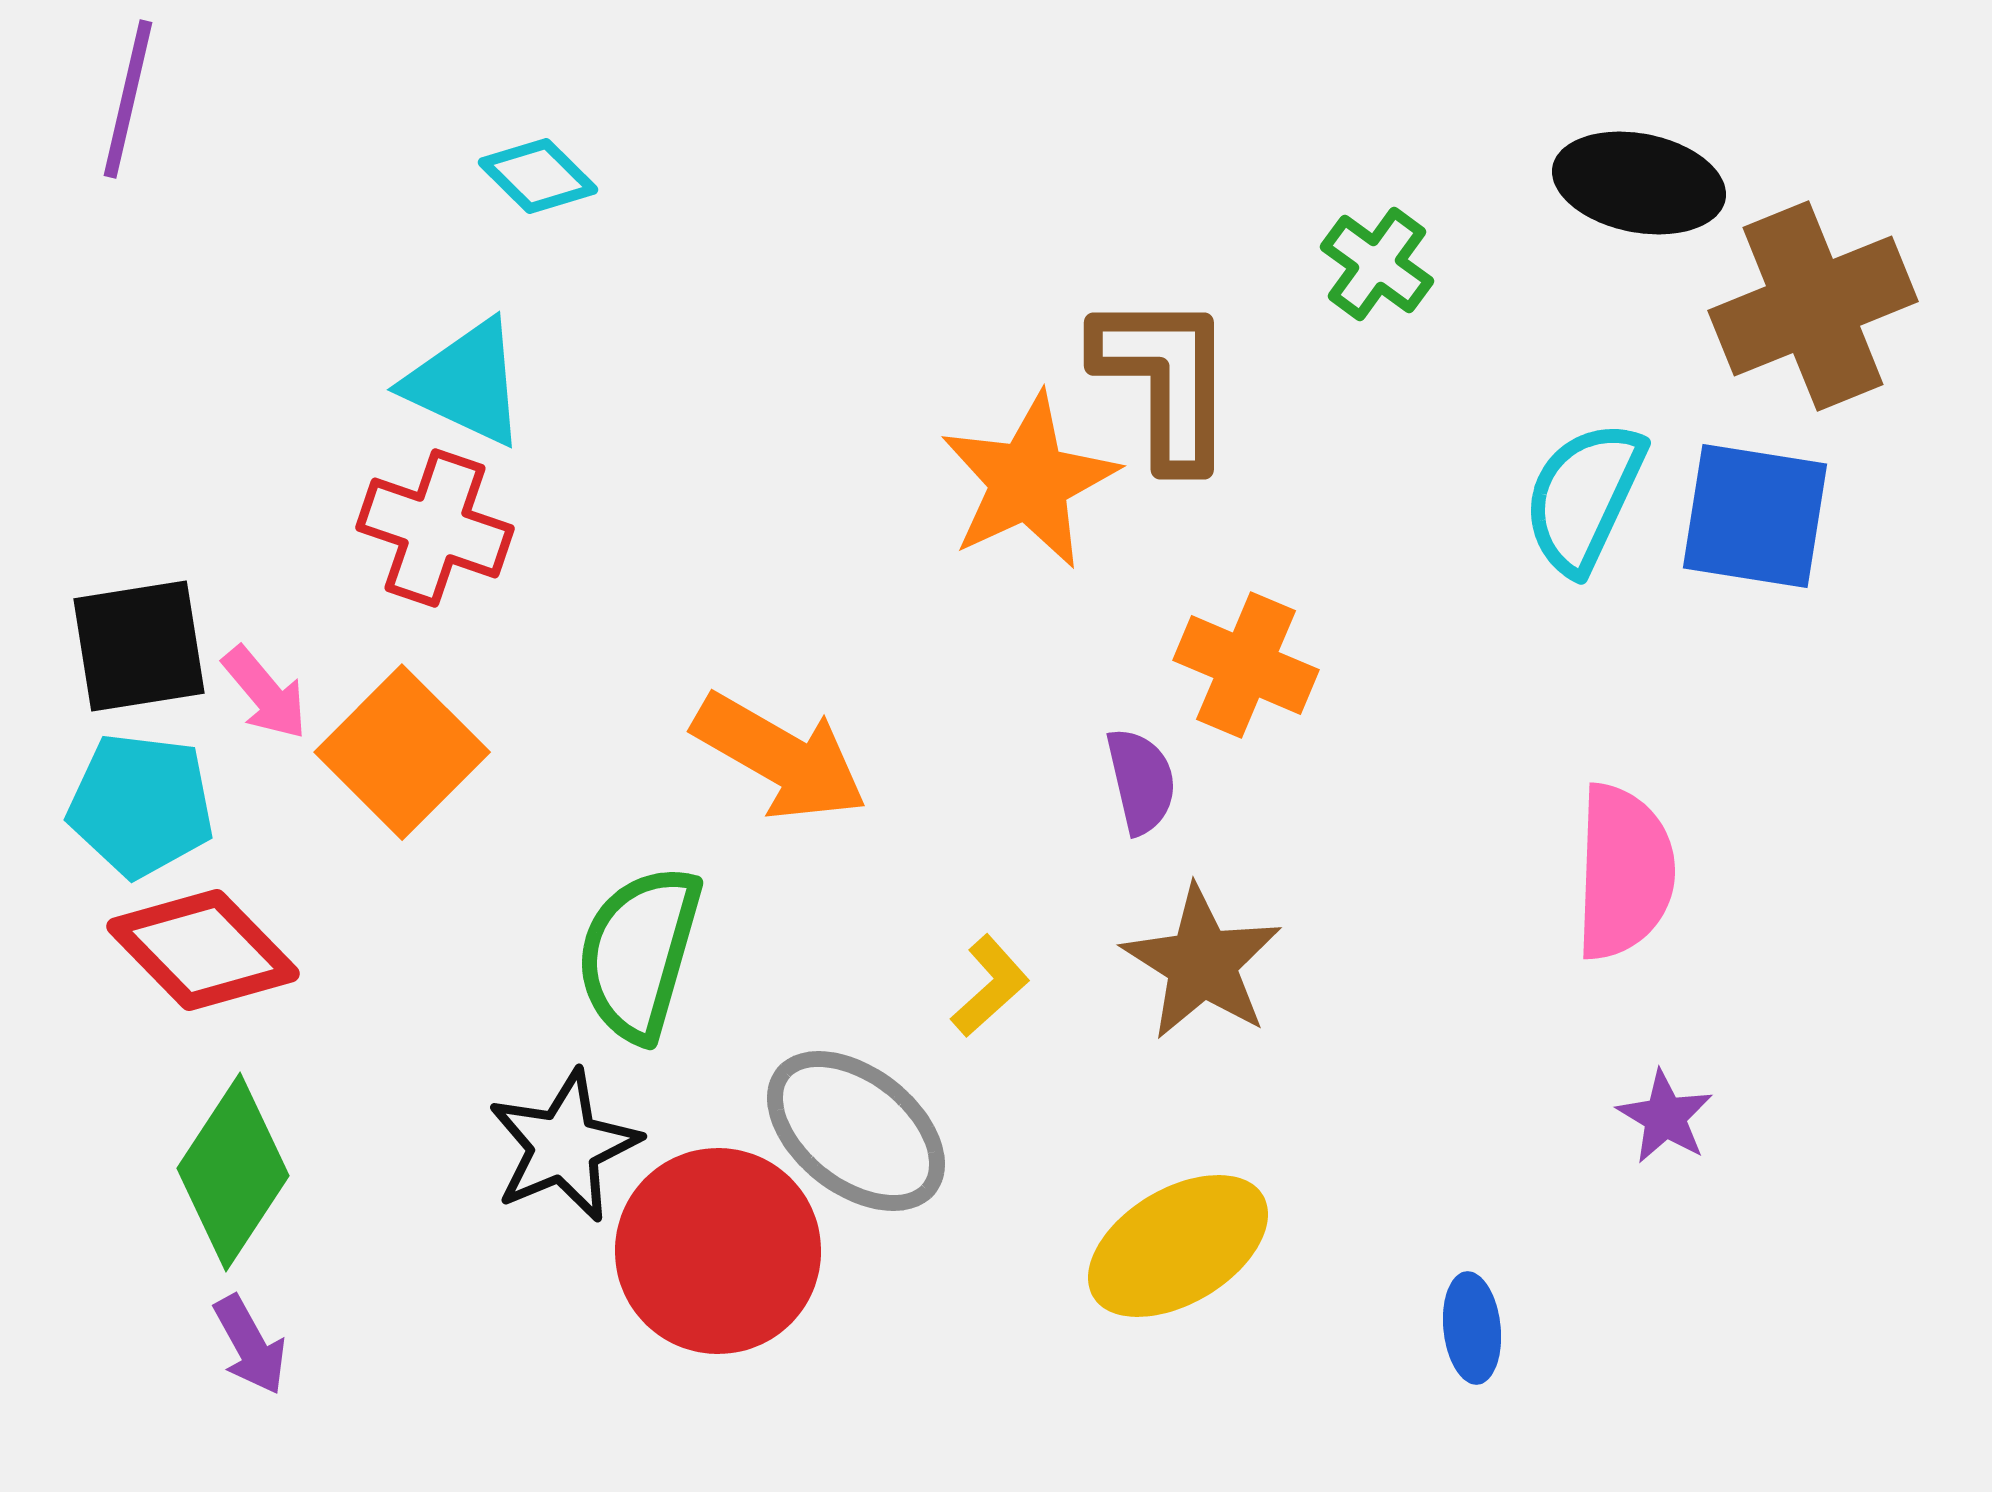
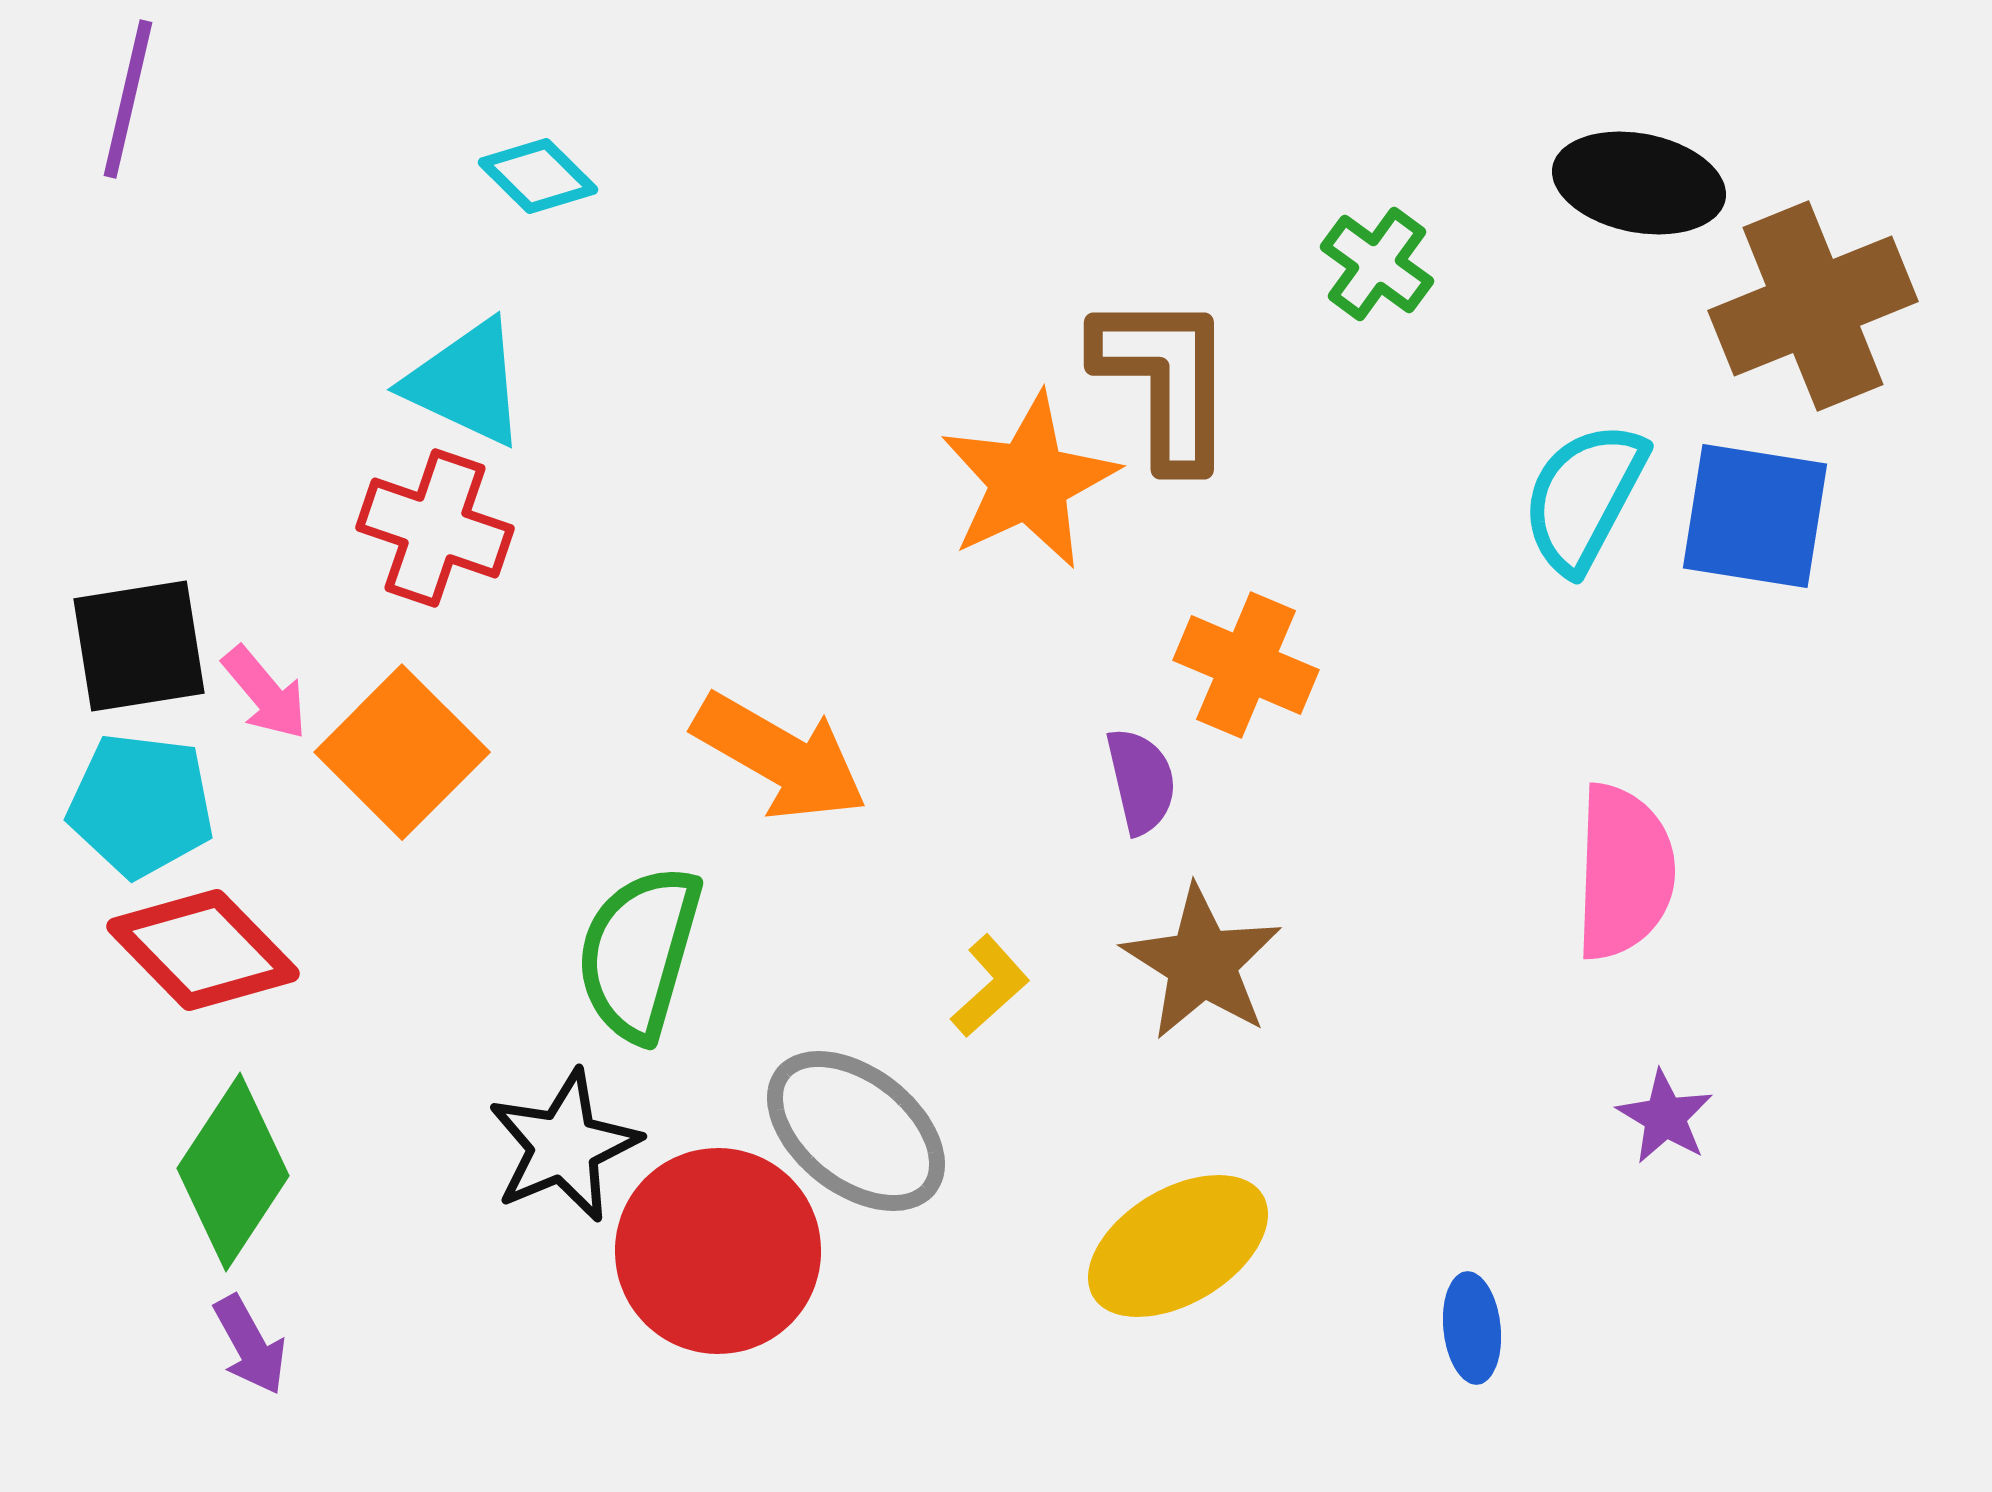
cyan semicircle: rotated 3 degrees clockwise
